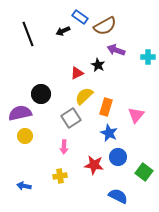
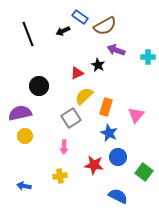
black circle: moved 2 px left, 8 px up
